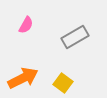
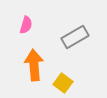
pink semicircle: rotated 12 degrees counterclockwise
orange arrow: moved 11 px right, 13 px up; rotated 68 degrees counterclockwise
